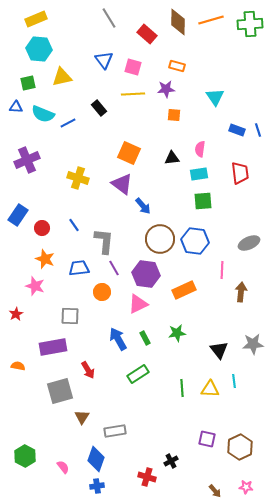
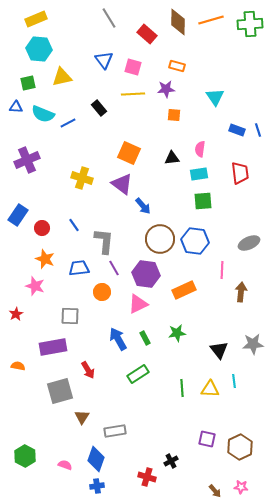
yellow cross at (78, 178): moved 4 px right
pink semicircle at (63, 467): moved 2 px right, 2 px up; rotated 32 degrees counterclockwise
pink star at (246, 487): moved 5 px left
